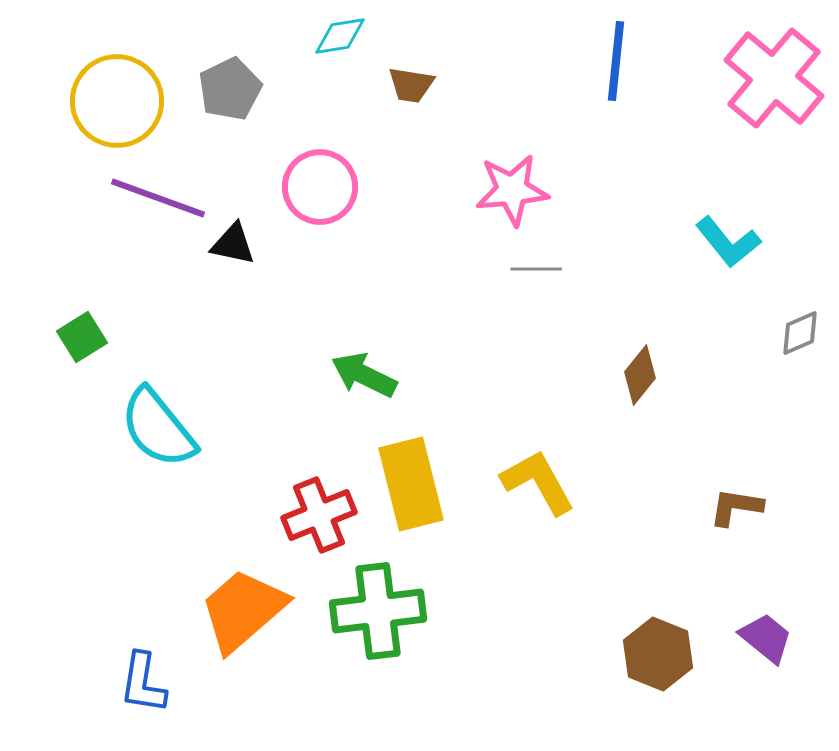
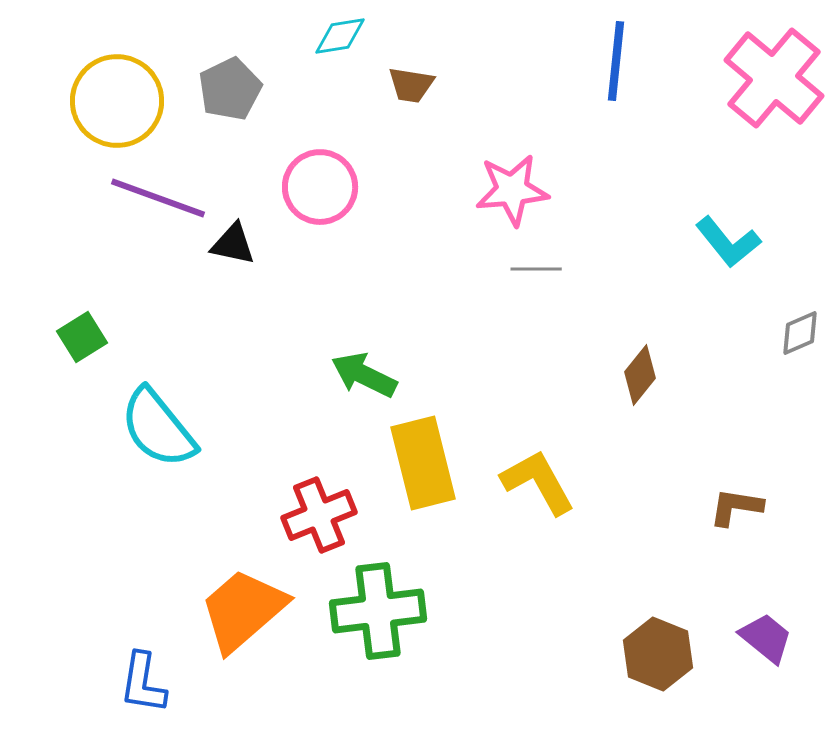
yellow rectangle: moved 12 px right, 21 px up
